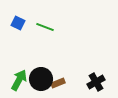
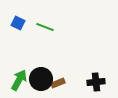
black cross: rotated 24 degrees clockwise
